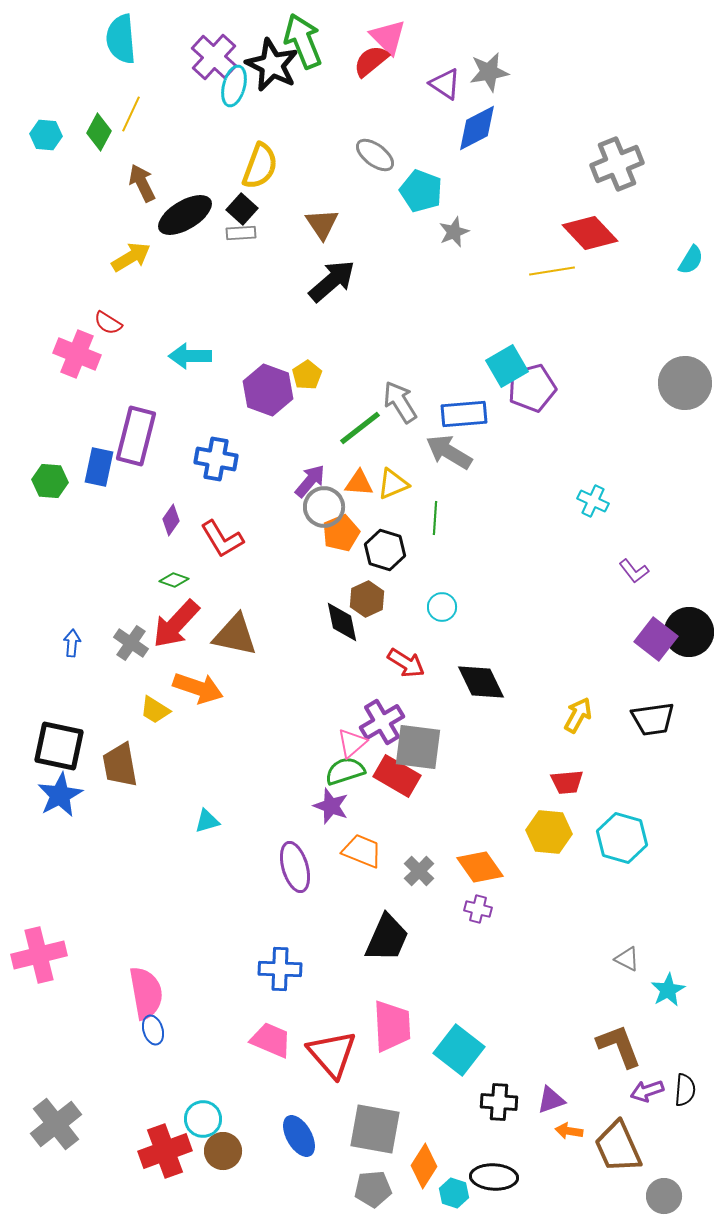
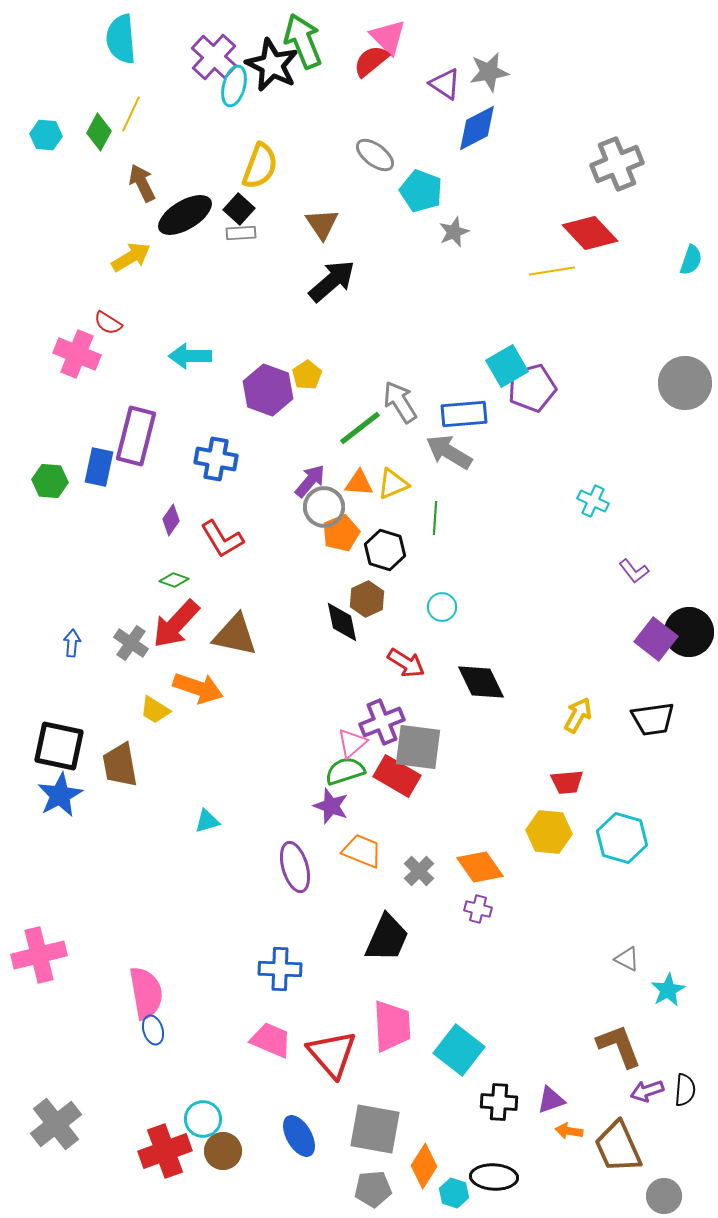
black square at (242, 209): moved 3 px left
cyan semicircle at (691, 260): rotated 12 degrees counterclockwise
purple cross at (382, 722): rotated 9 degrees clockwise
